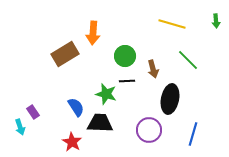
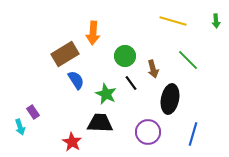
yellow line: moved 1 px right, 3 px up
black line: moved 4 px right, 2 px down; rotated 56 degrees clockwise
green star: rotated 10 degrees clockwise
blue semicircle: moved 27 px up
purple circle: moved 1 px left, 2 px down
